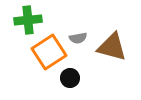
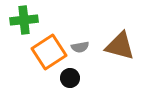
green cross: moved 4 px left
gray semicircle: moved 2 px right, 9 px down
brown triangle: moved 8 px right, 1 px up
